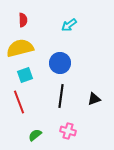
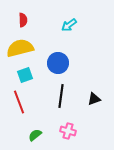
blue circle: moved 2 px left
